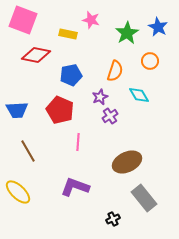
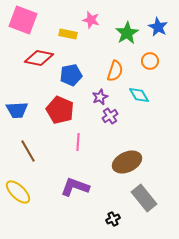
red diamond: moved 3 px right, 3 px down
